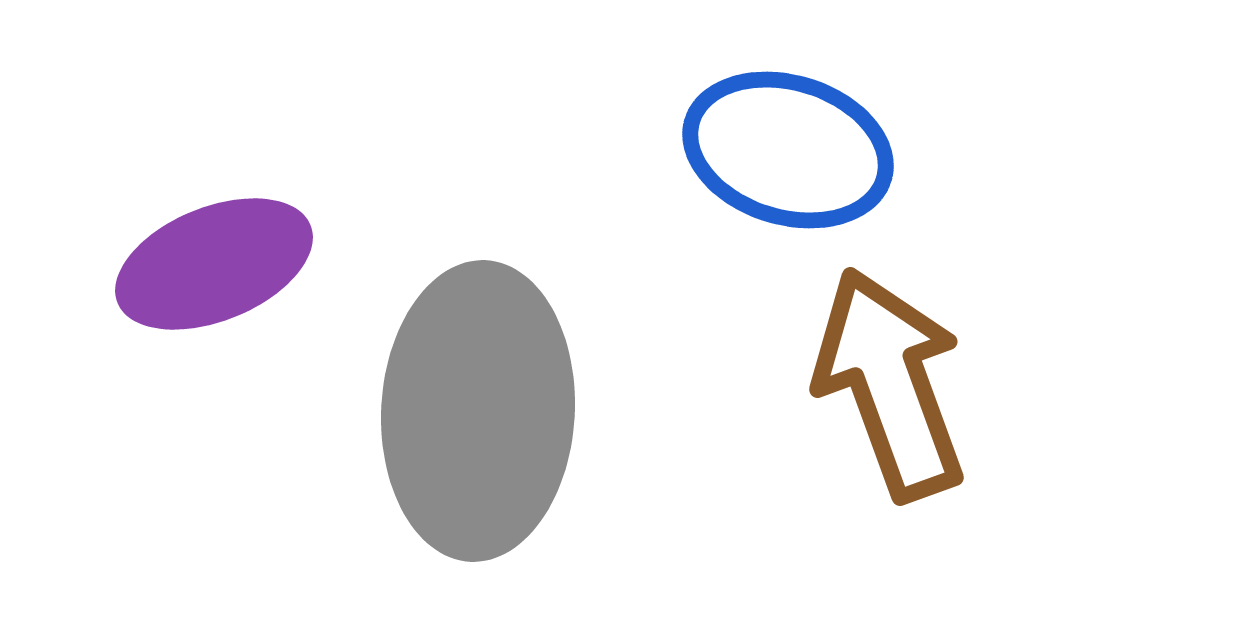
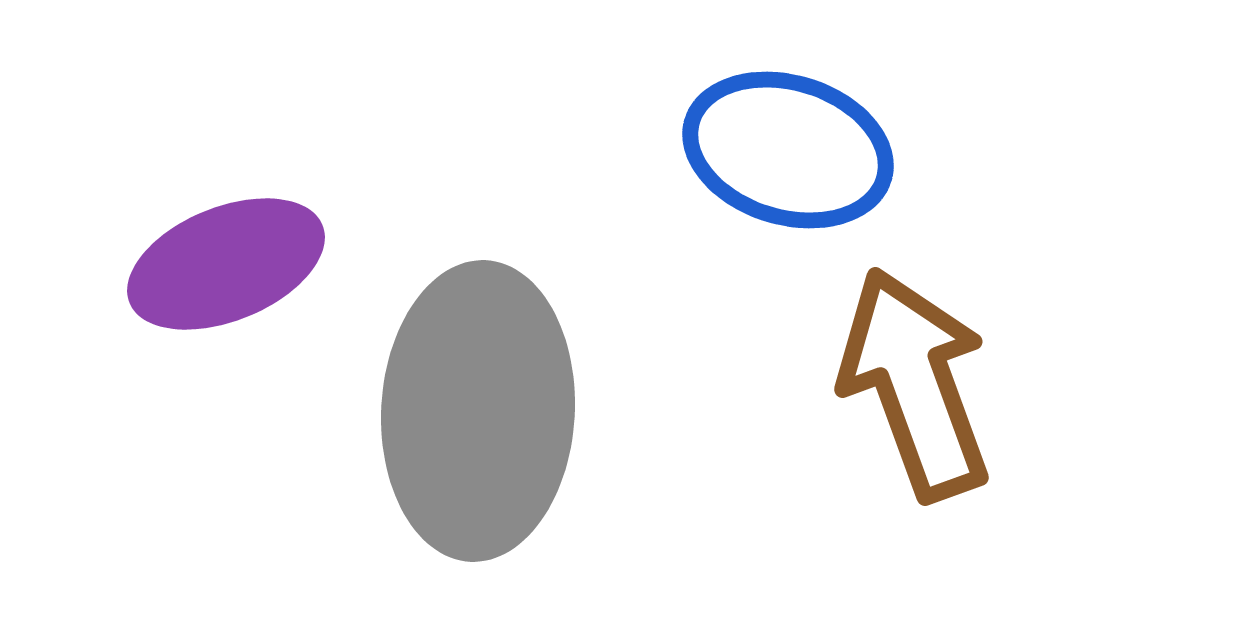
purple ellipse: moved 12 px right
brown arrow: moved 25 px right
